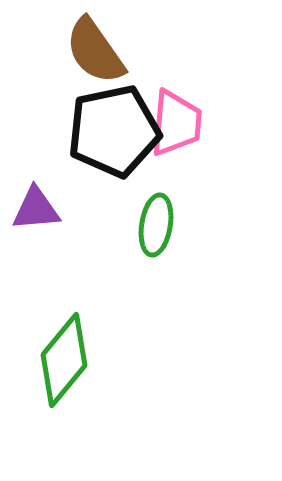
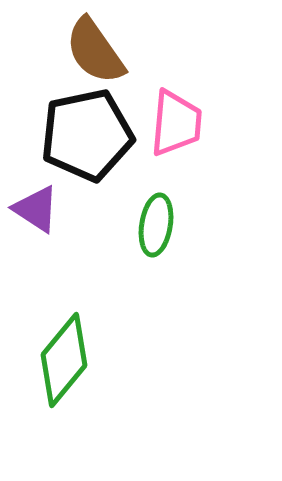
black pentagon: moved 27 px left, 4 px down
purple triangle: rotated 38 degrees clockwise
